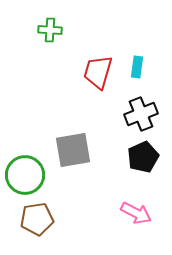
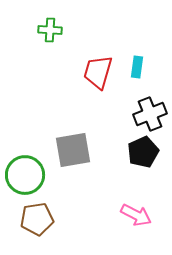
black cross: moved 9 px right
black pentagon: moved 5 px up
pink arrow: moved 2 px down
